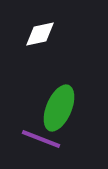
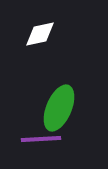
purple line: rotated 24 degrees counterclockwise
